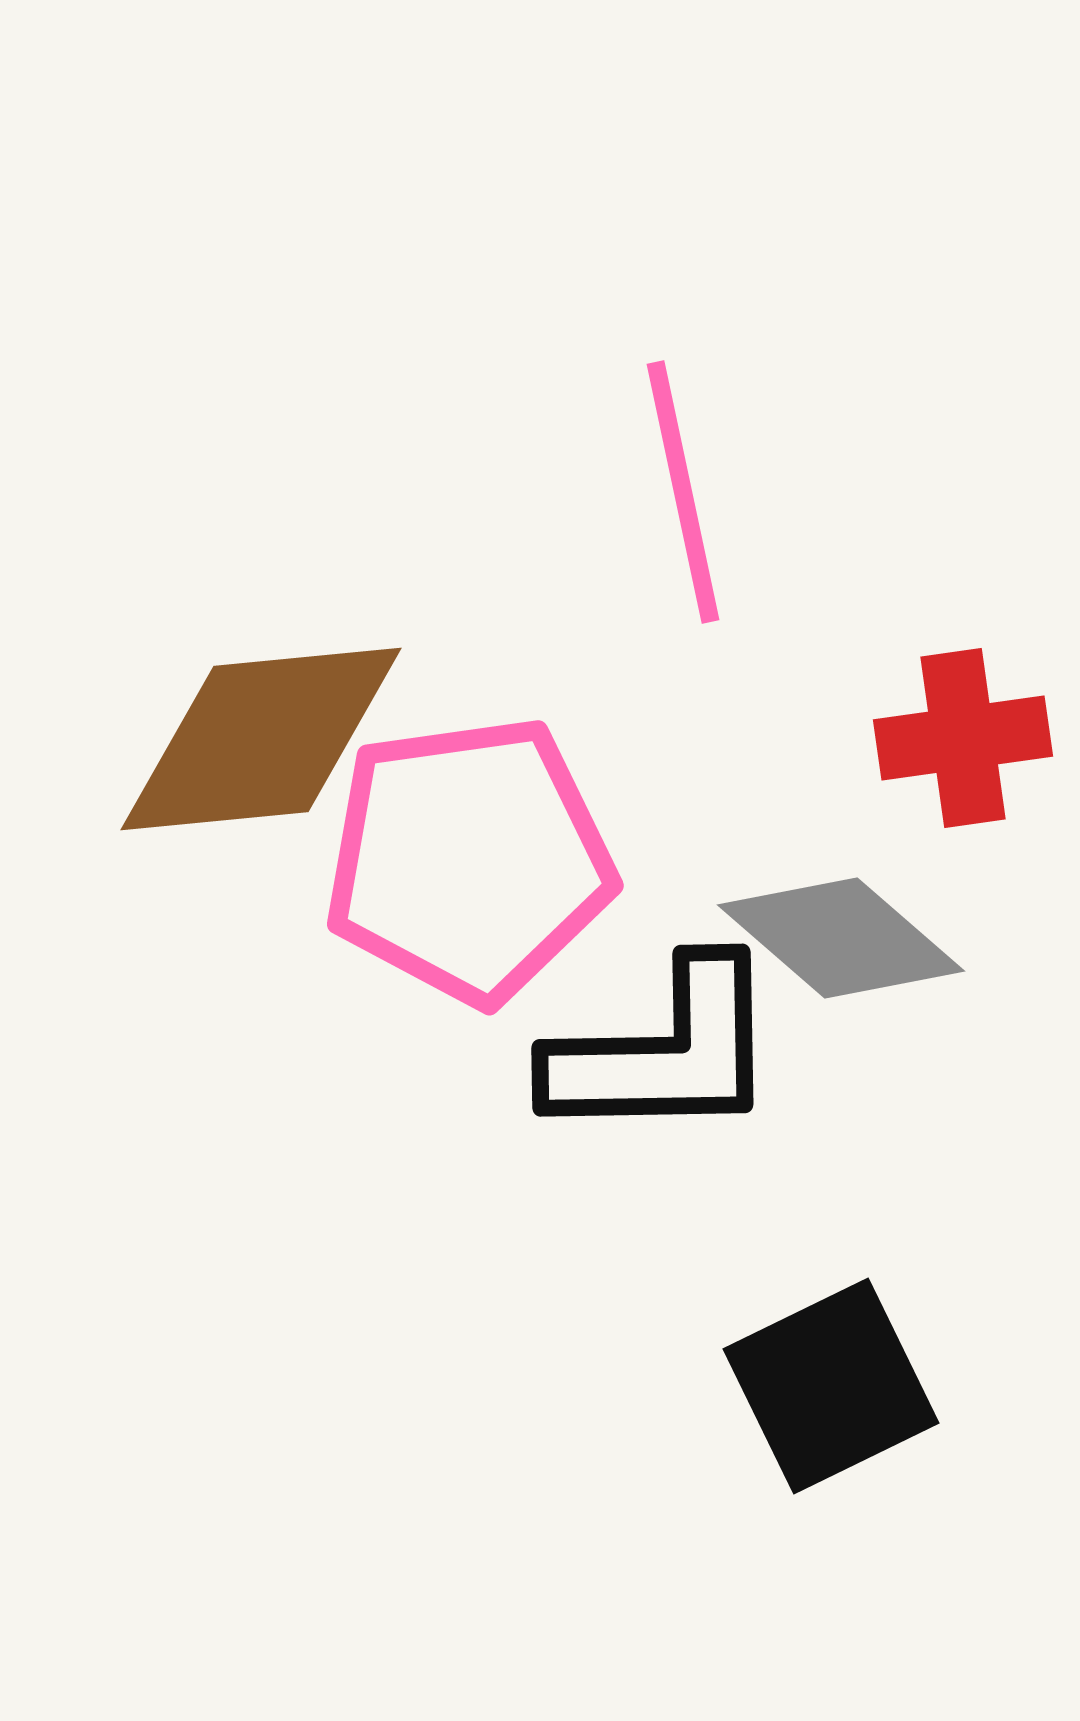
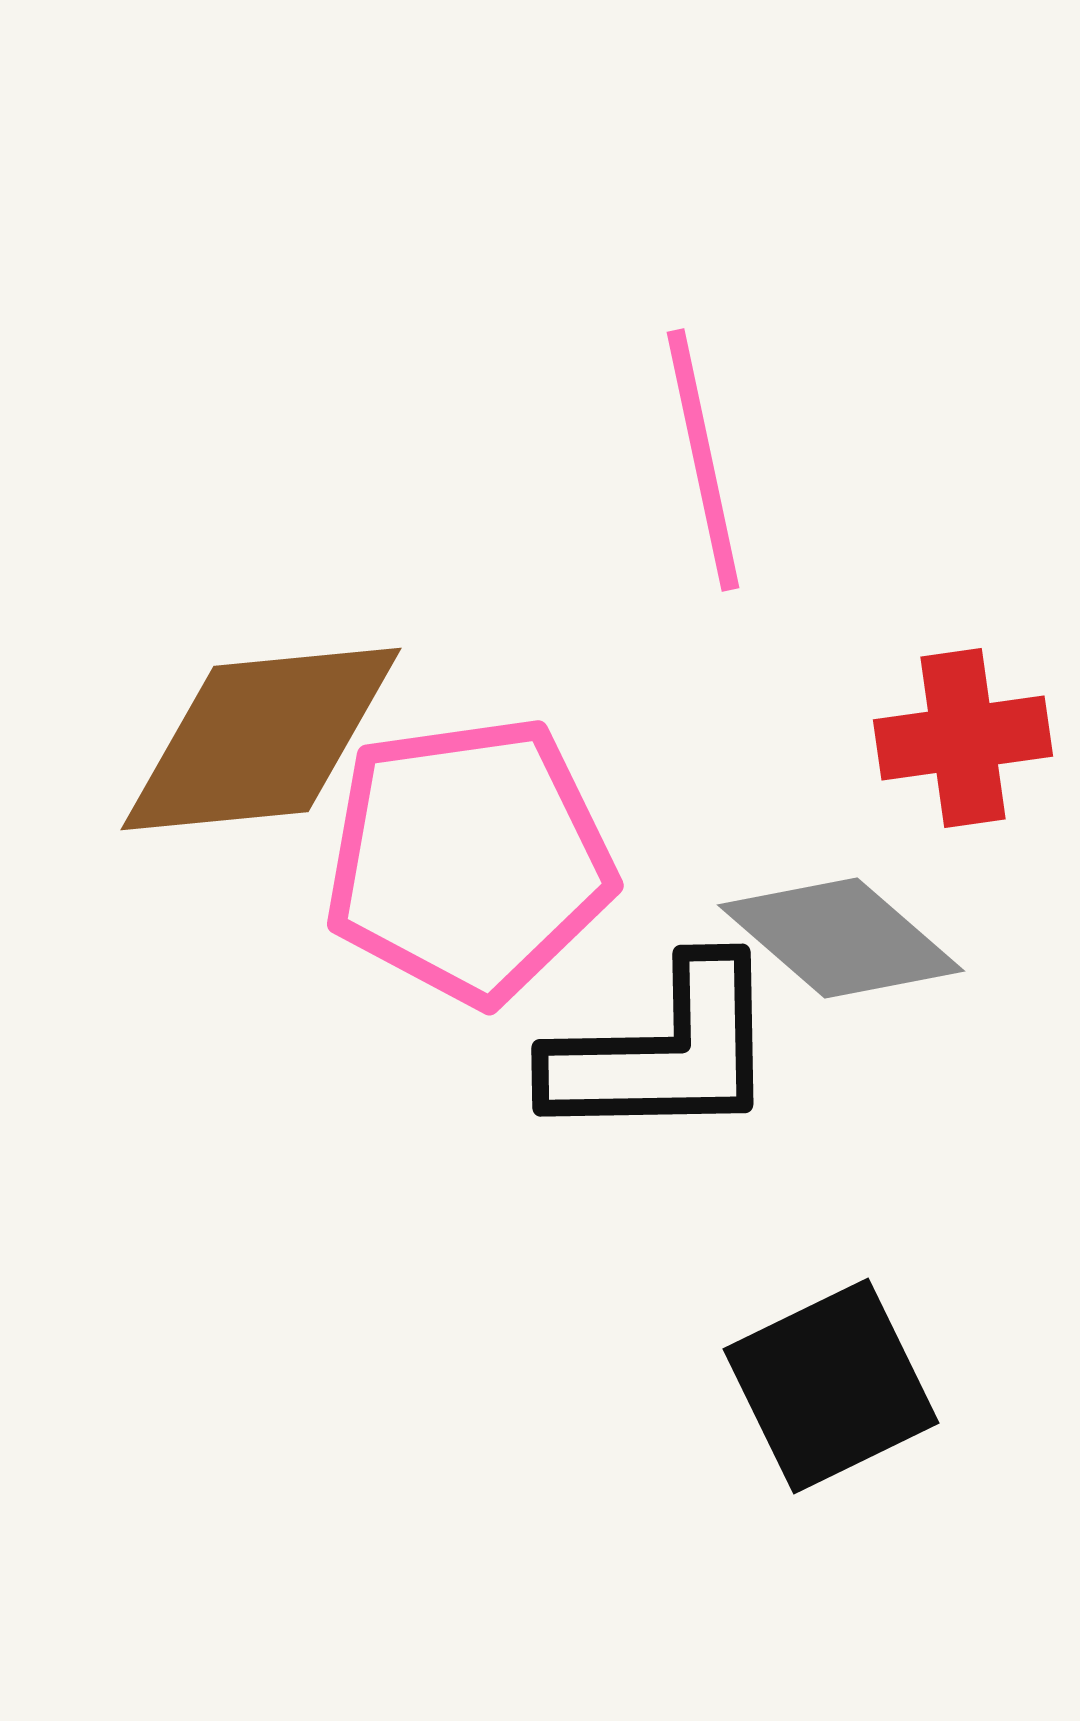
pink line: moved 20 px right, 32 px up
